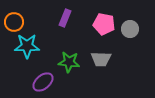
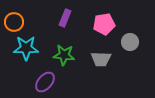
pink pentagon: rotated 20 degrees counterclockwise
gray circle: moved 13 px down
cyan star: moved 1 px left, 2 px down
green star: moved 5 px left, 7 px up
purple ellipse: moved 2 px right; rotated 10 degrees counterclockwise
